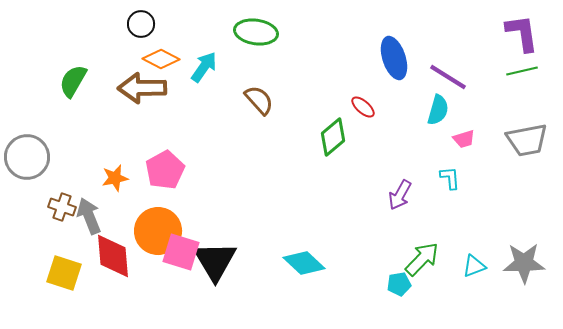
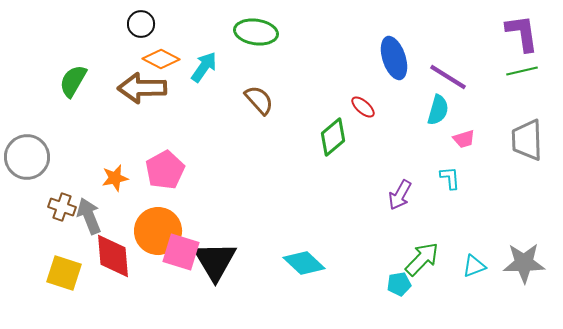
gray trapezoid: rotated 99 degrees clockwise
